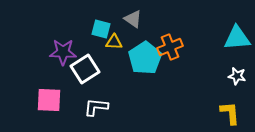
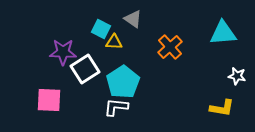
cyan square: rotated 12 degrees clockwise
cyan triangle: moved 14 px left, 5 px up
orange cross: rotated 20 degrees counterclockwise
cyan pentagon: moved 22 px left, 24 px down
white L-shape: moved 20 px right
yellow L-shape: moved 8 px left, 5 px up; rotated 105 degrees clockwise
